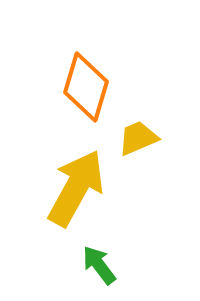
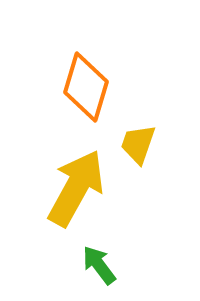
yellow trapezoid: moved 6 px down; rotated 48 degrees counterclockwise
